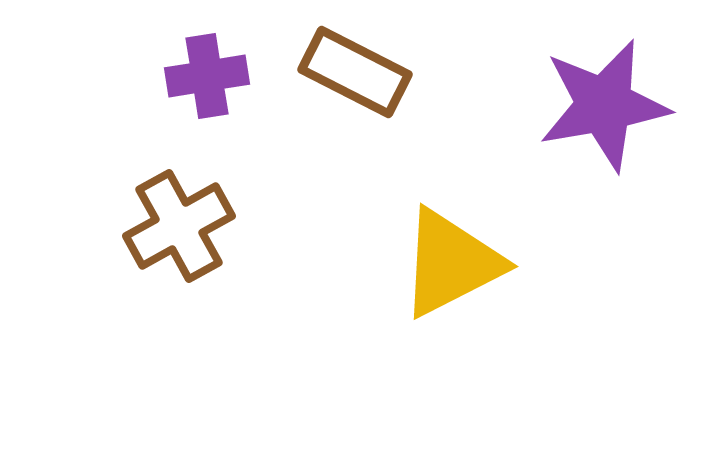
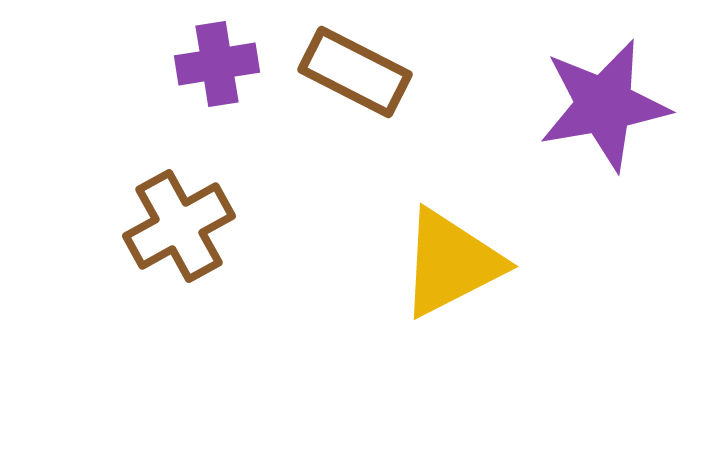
purple cross: moved 10 px right, 12 px up
